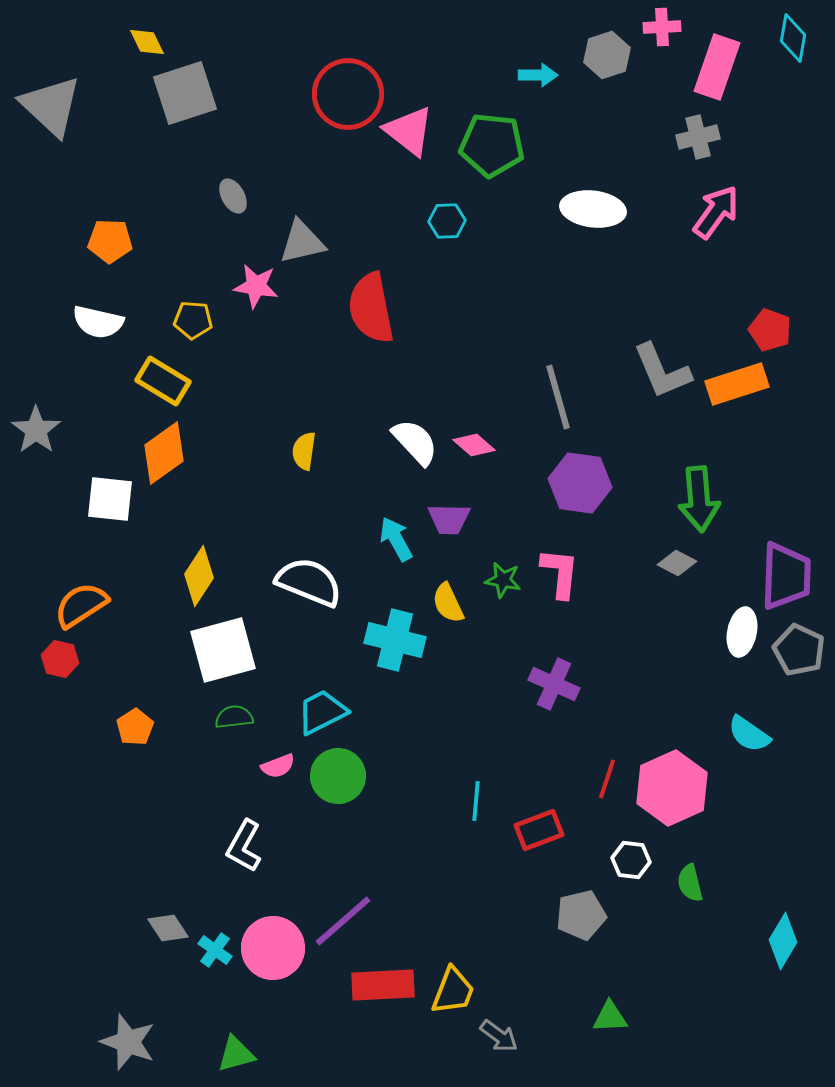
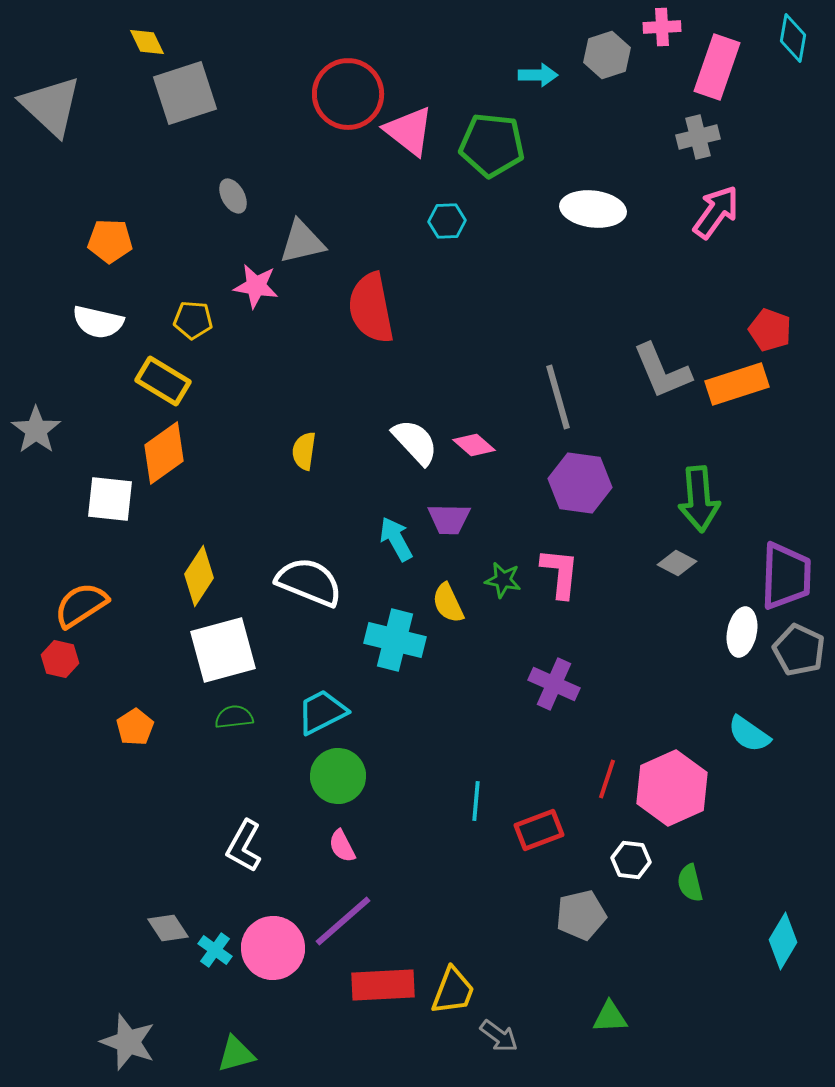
pink semicircle at (278, 766): moved 64 px right, 80 px down; rotated 84 degrees clockwise
